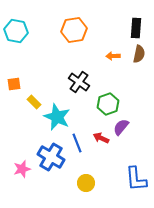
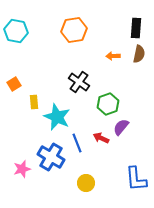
orange square: rotated 24 degrees counterclockwise
yellow rectangle: rotated 40 degrees clockwise
